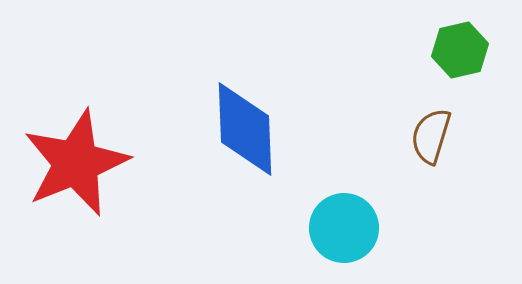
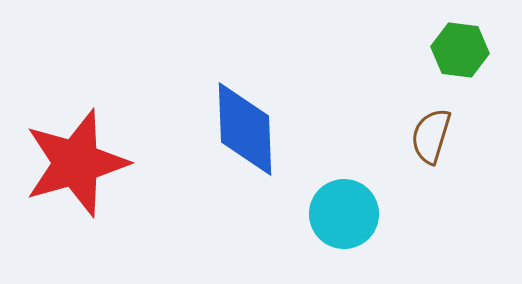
green hexagon: rotated 20 degrees clockwise
red star: rotated 6 degrees clockwise
cyan circle: moved 14 px up
